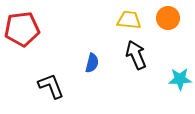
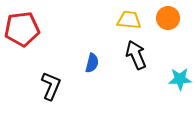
black L-shape: rotated 44 degrees clockwise
